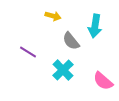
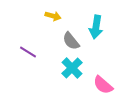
cyan arrow: moved 1 px right, 1 px down
cyan cross: moved 9 px right, 2 px up
pink semicircle: moved 4 px down
